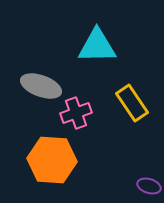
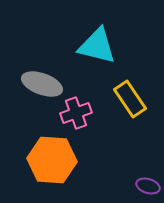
cyan triangle: rotated 15 degrees clockwise
gray ellipse: moved 1 px right, 2 px up
yellow rectangle: moved 2 px left, 4 px up
purple ellipse: moved 1 px left
